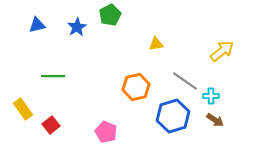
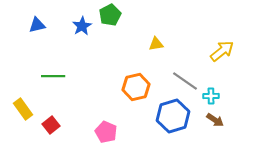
blue star: moved 5 px right, 1 px up
